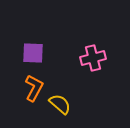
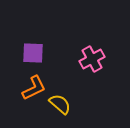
pink cross: moved 1 px left, 1 px down; rotated 15 degrees counterclockwise
orange L-shape: rotated 36 degrees clockwise
